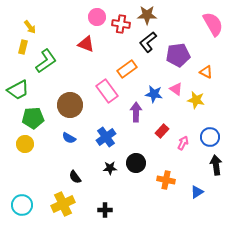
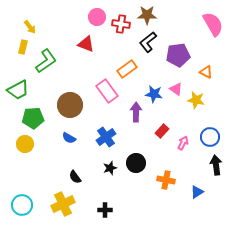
black star: rotated 16 degrees counterclockwise
